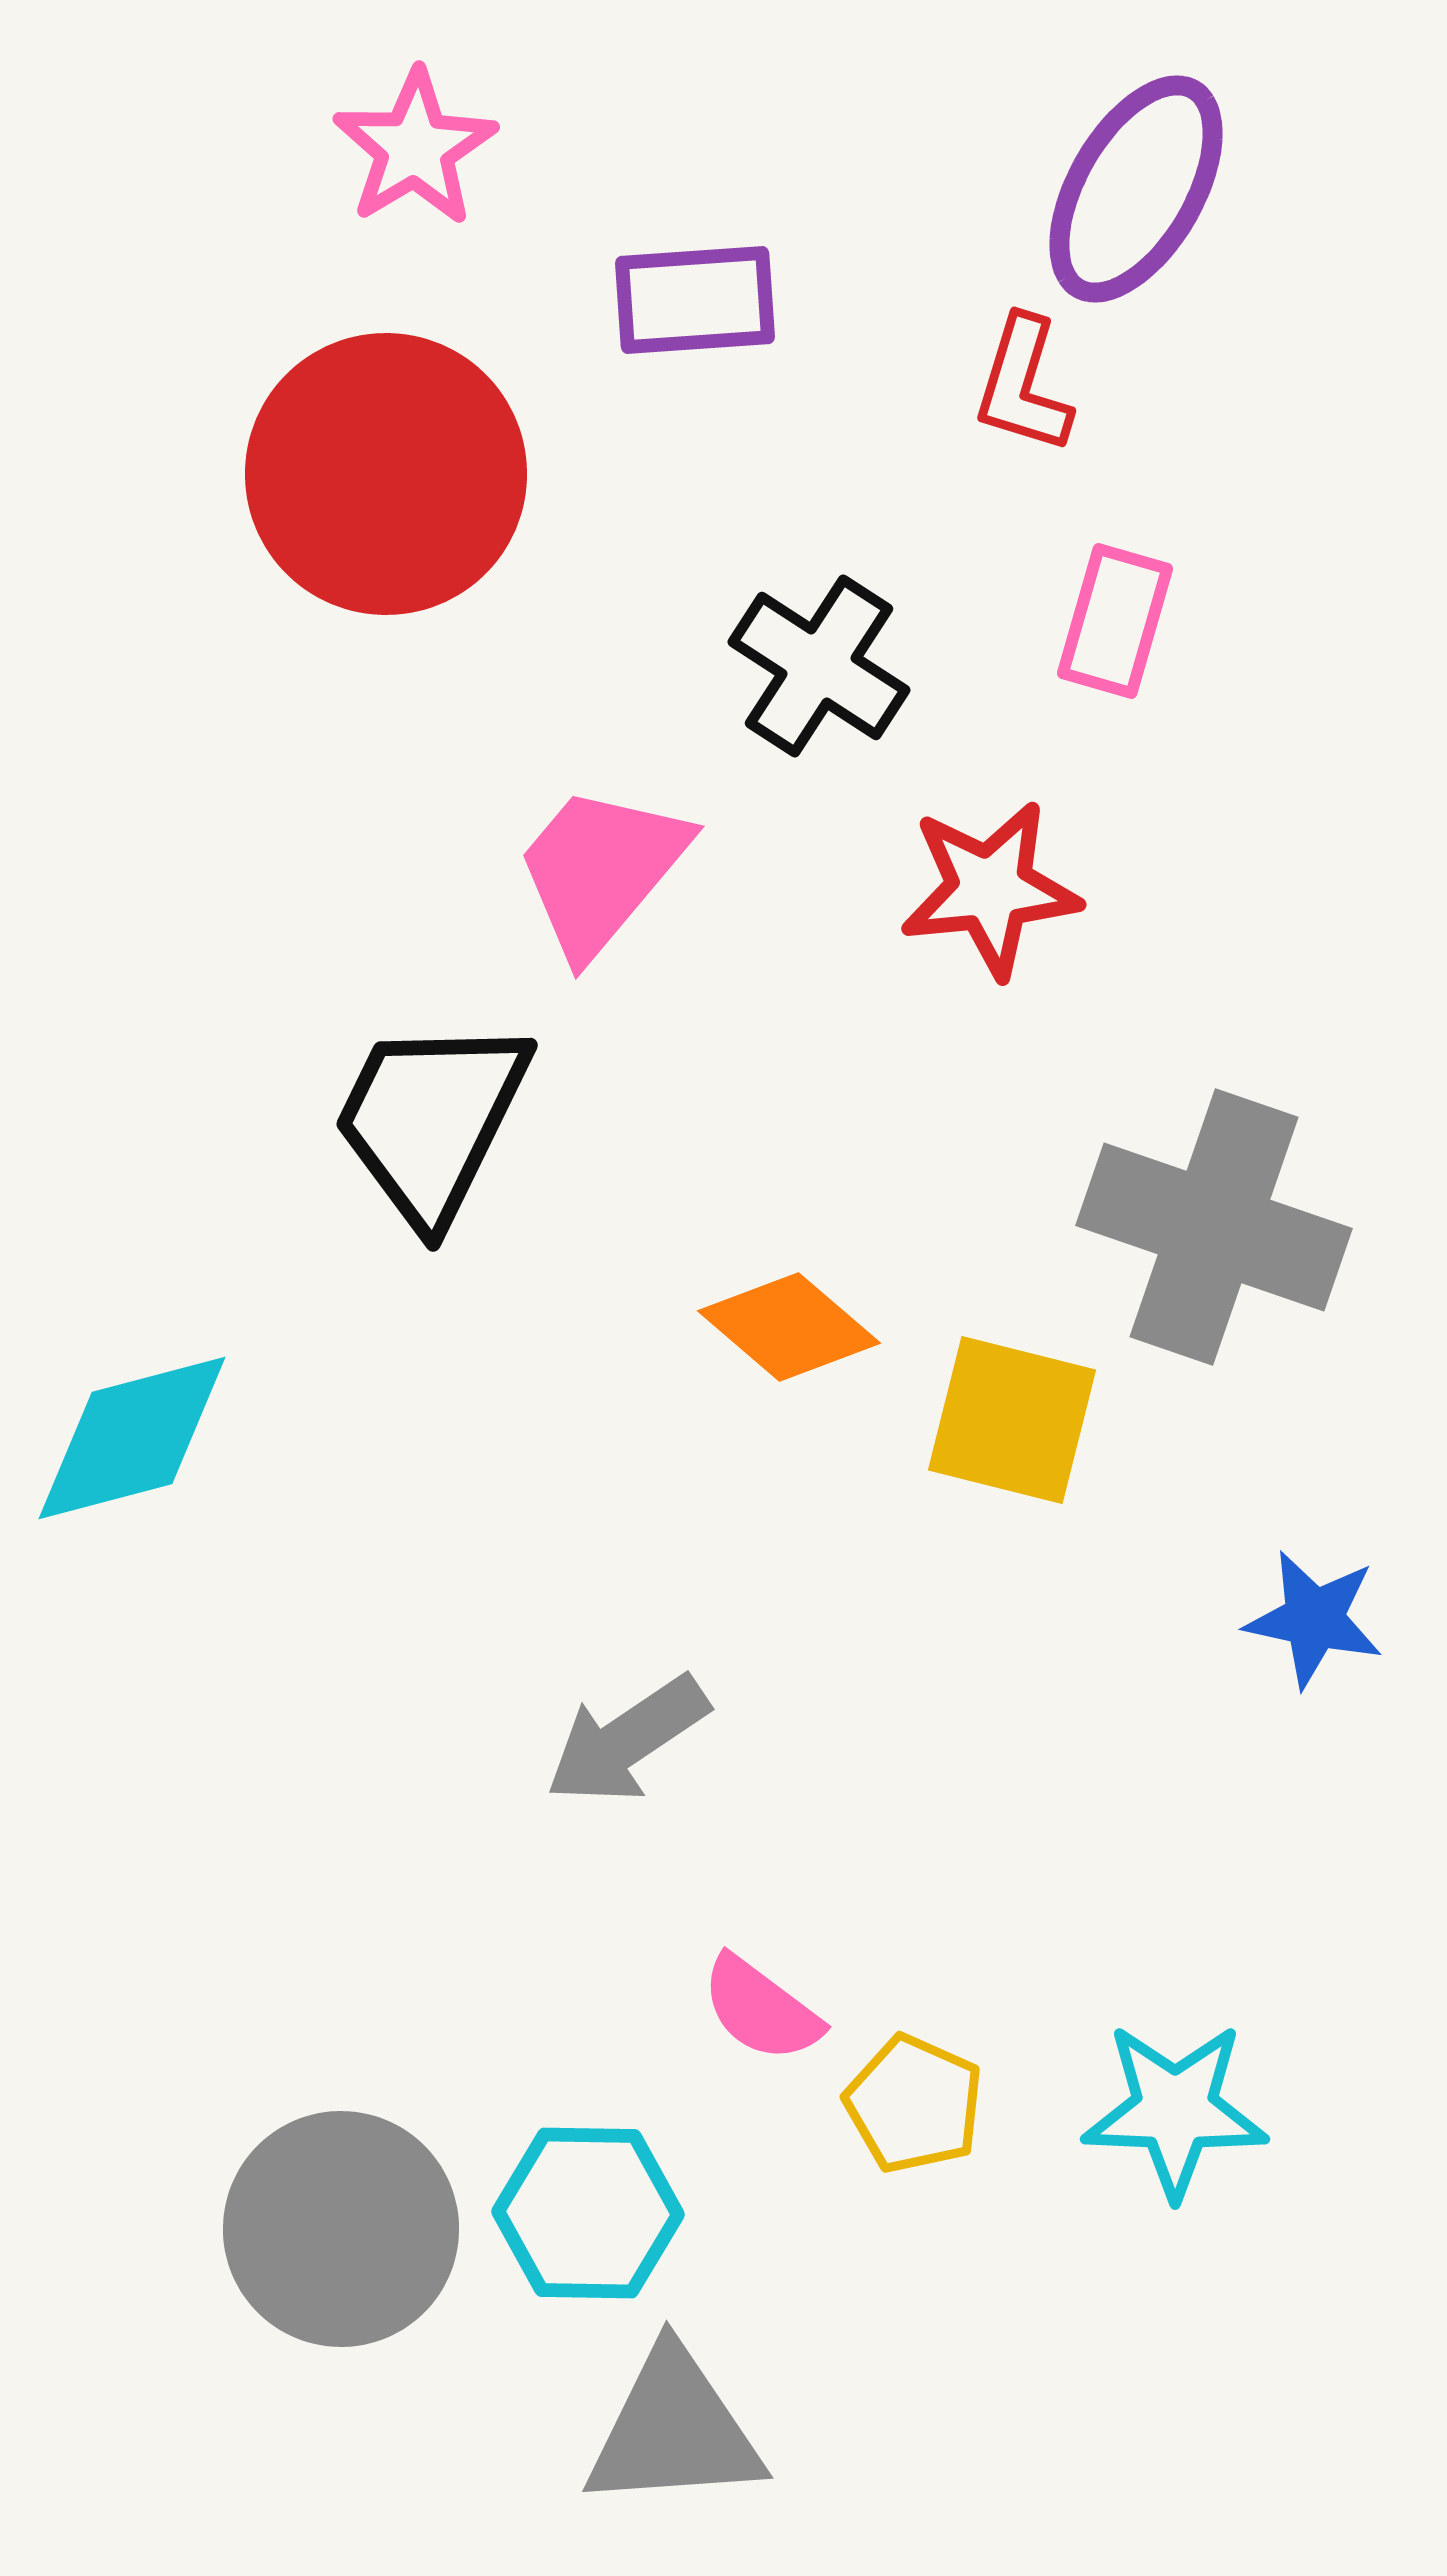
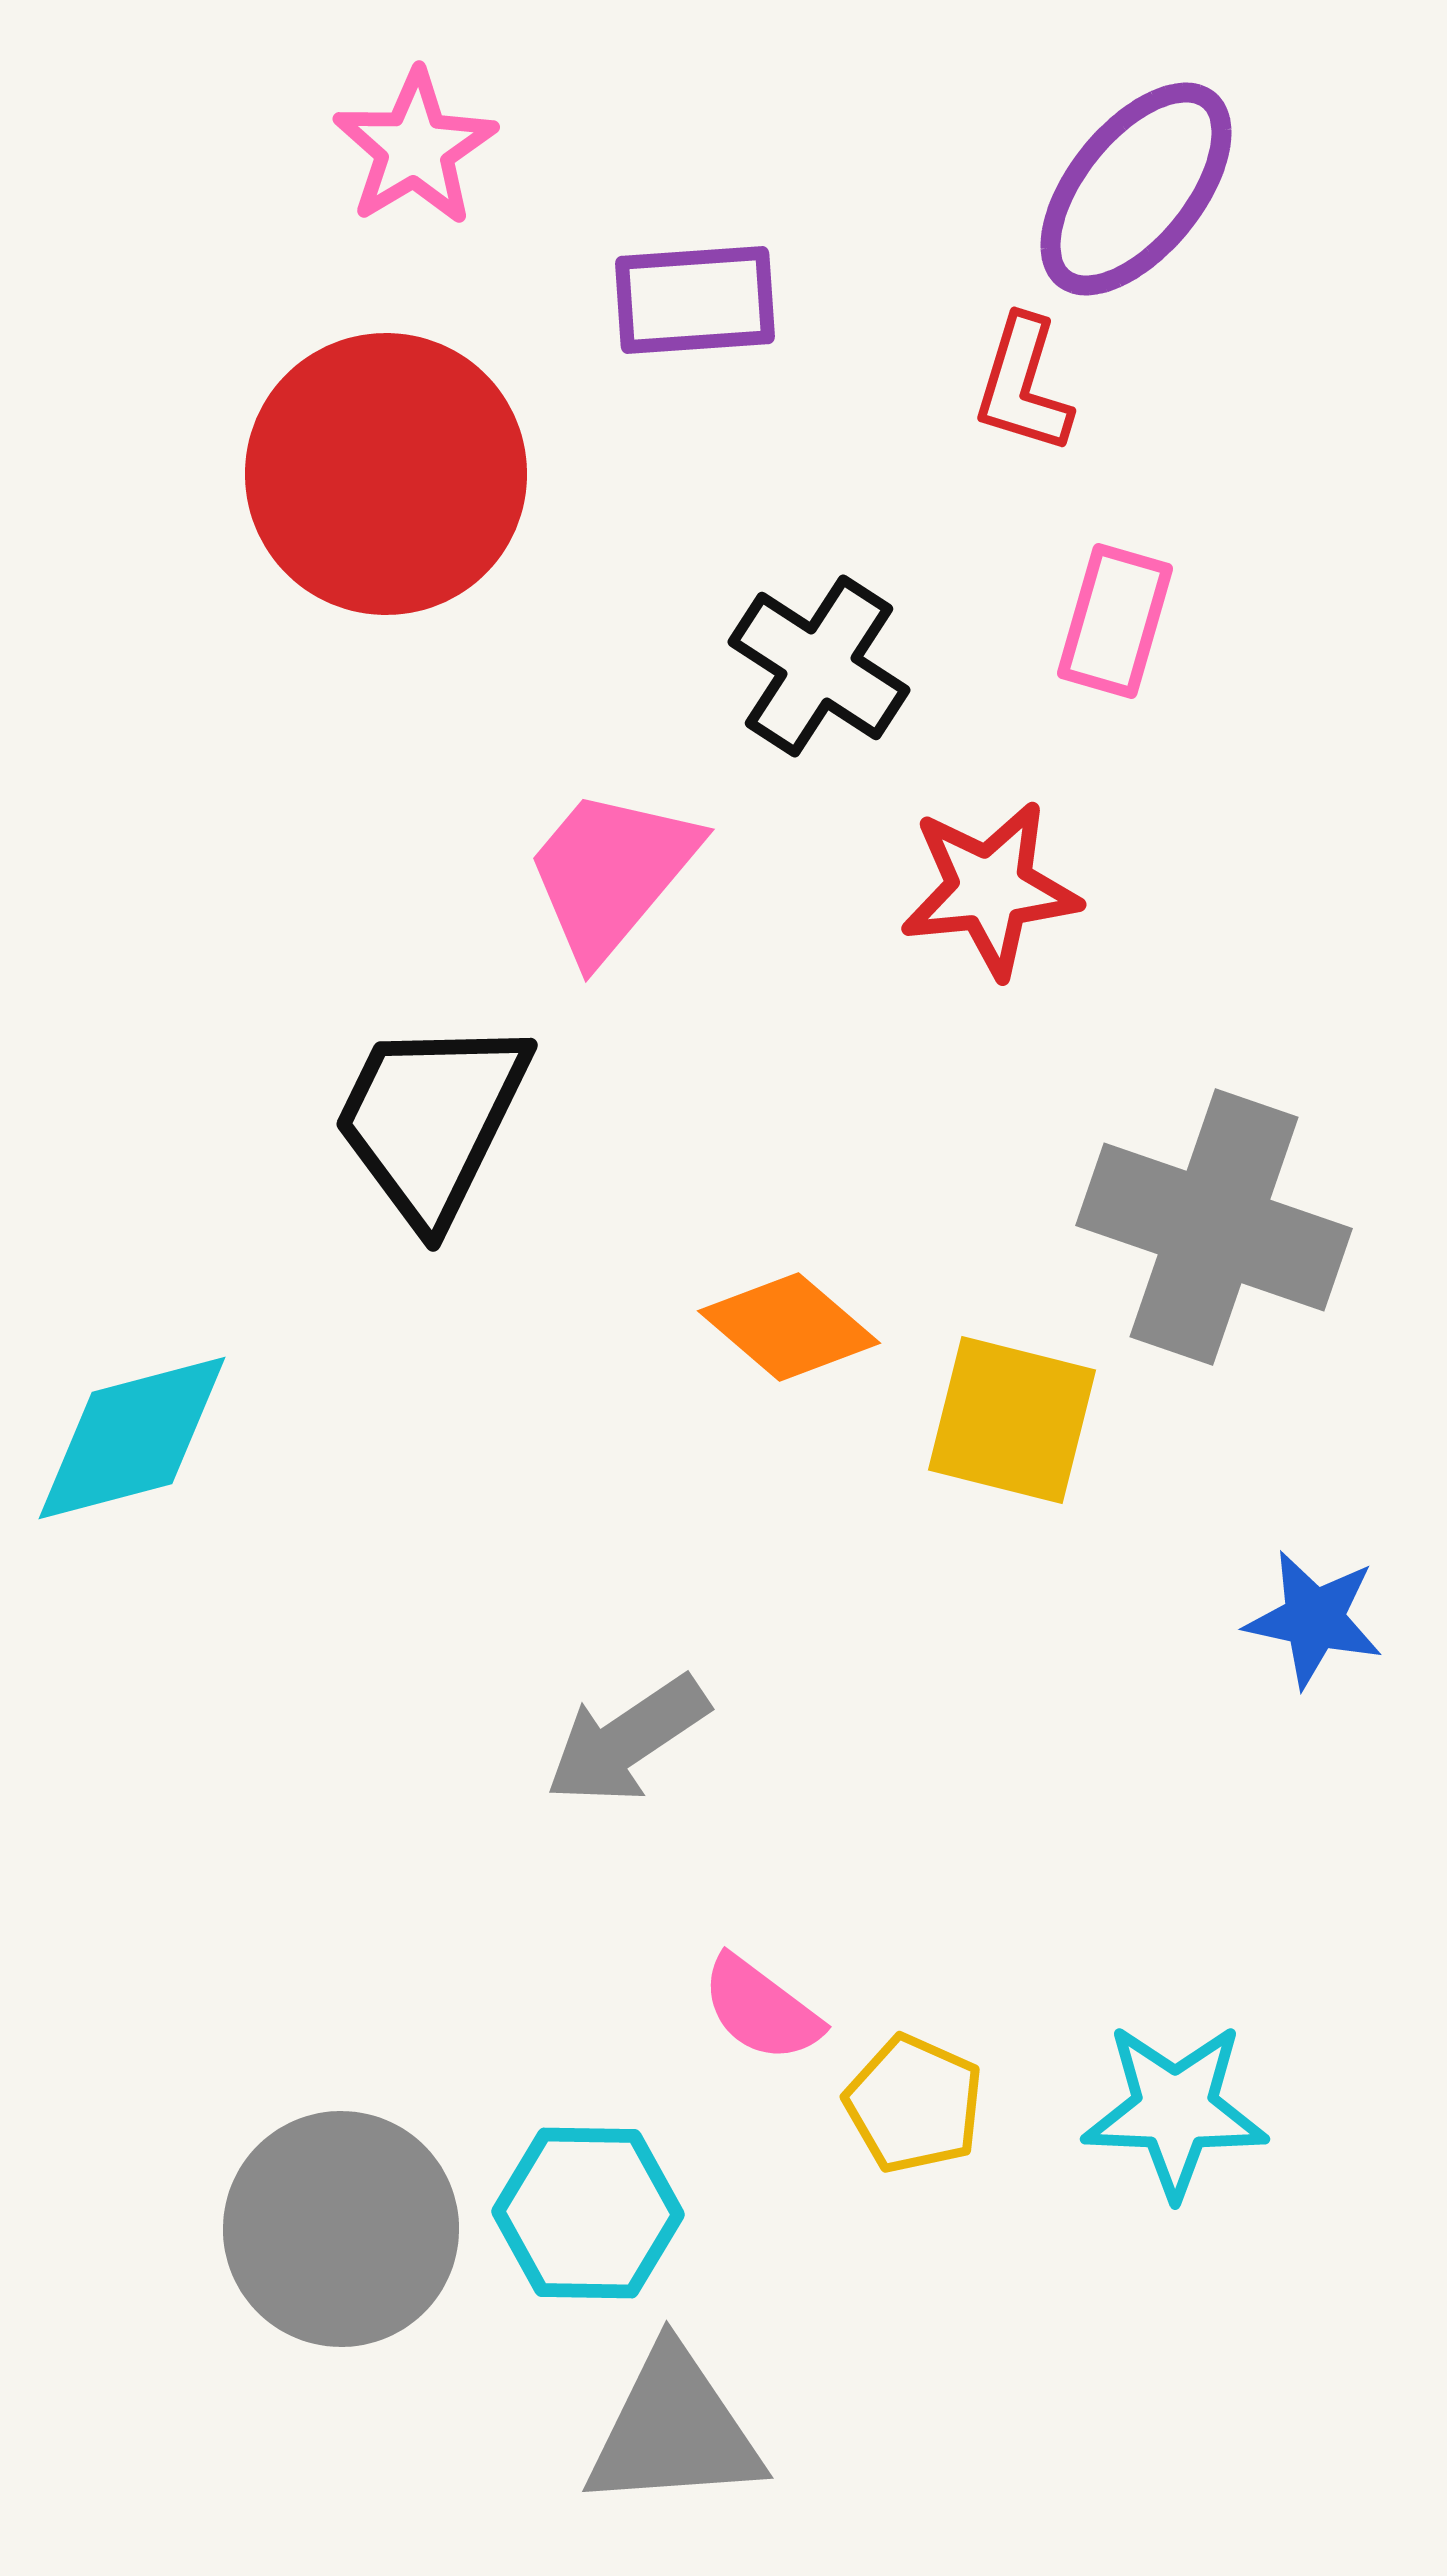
purple ellipse: rotated 9 degrees clockwise
pink trapezoid: moved 10 px right, 3 px down
